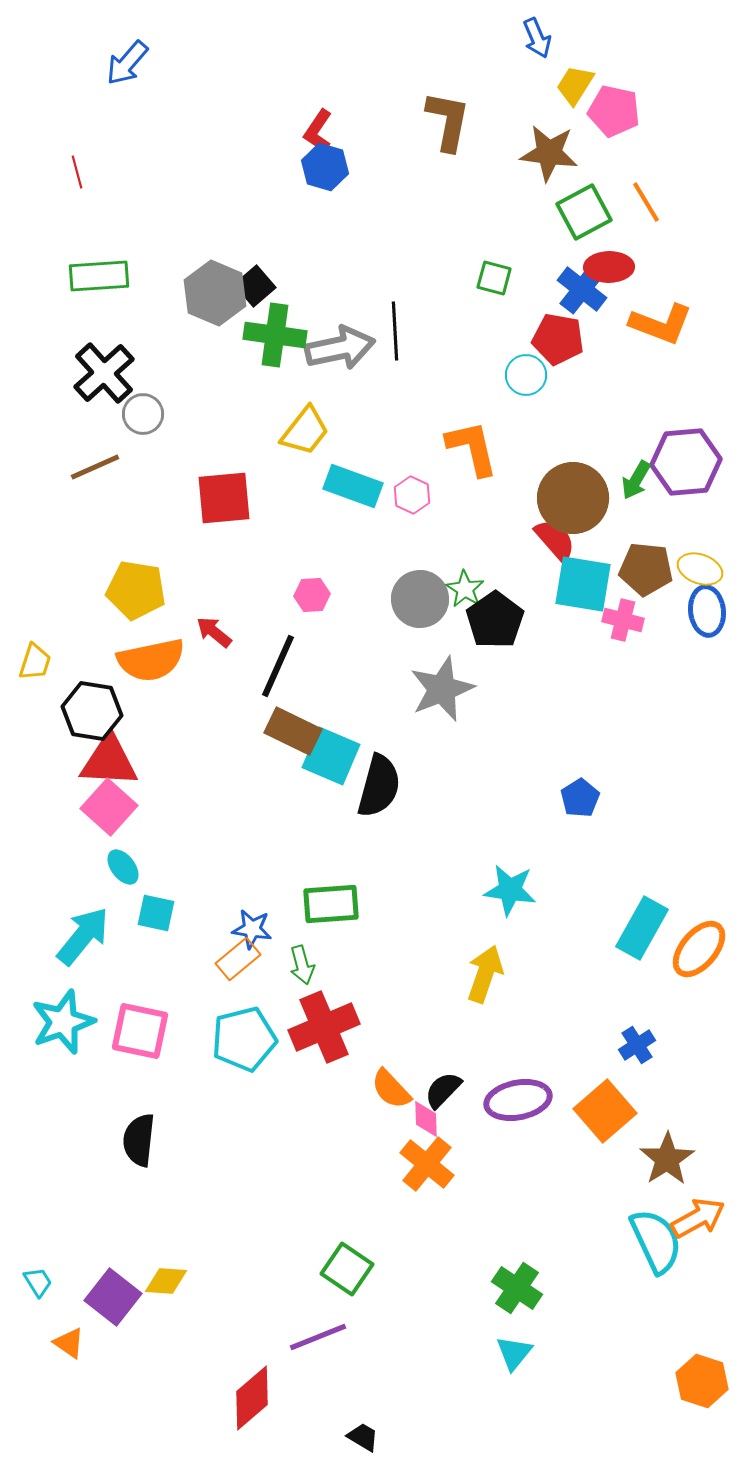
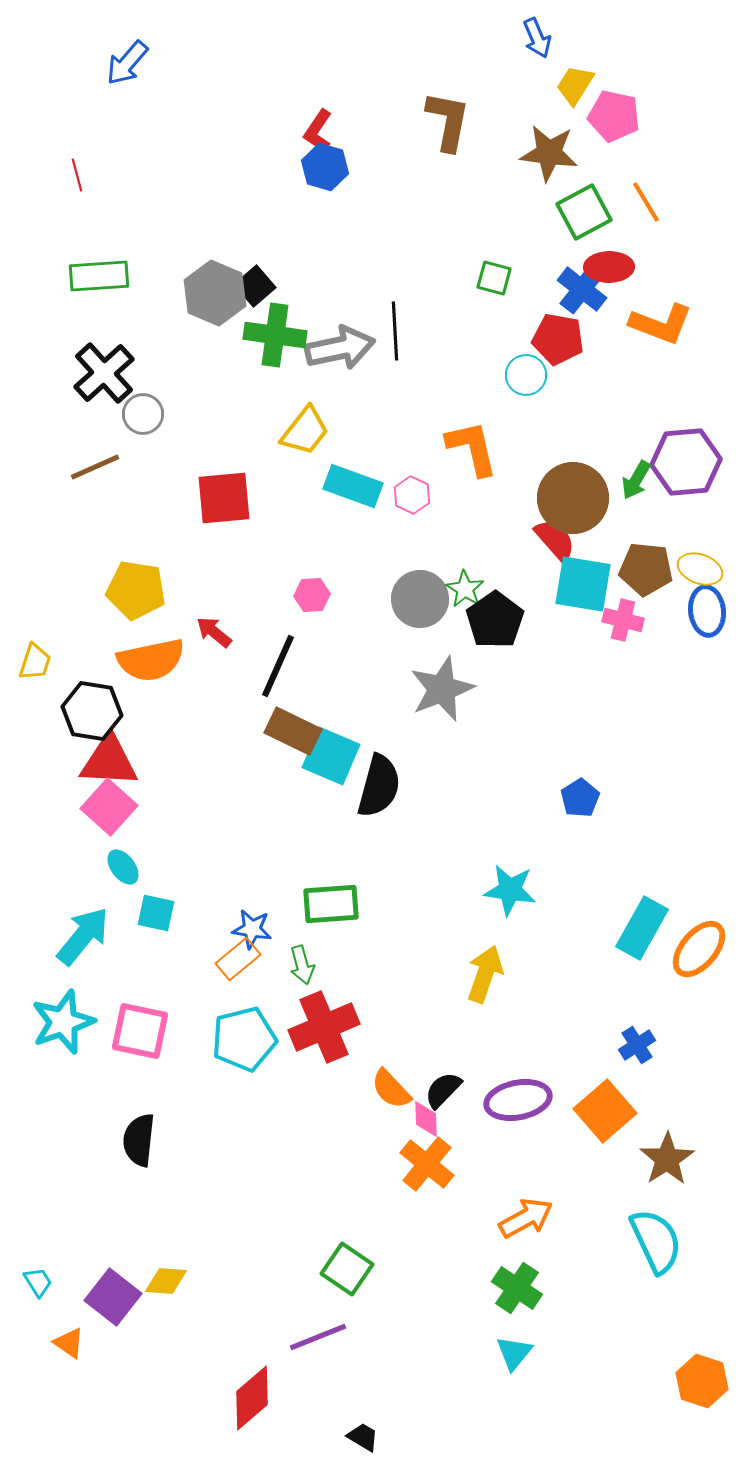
pink pentagon at (614, 111): moved 5 px down
red line at (77, 172): moved 3 px down
orange arrow at (698, 1218): moved 172 px left
